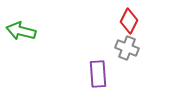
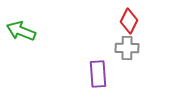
green arrow: rotated 8 degrees clockwise
gray cross: rotated 20 degrees counterclockwise
